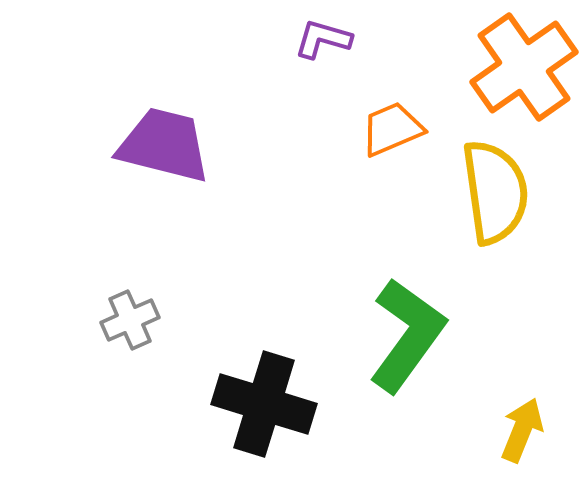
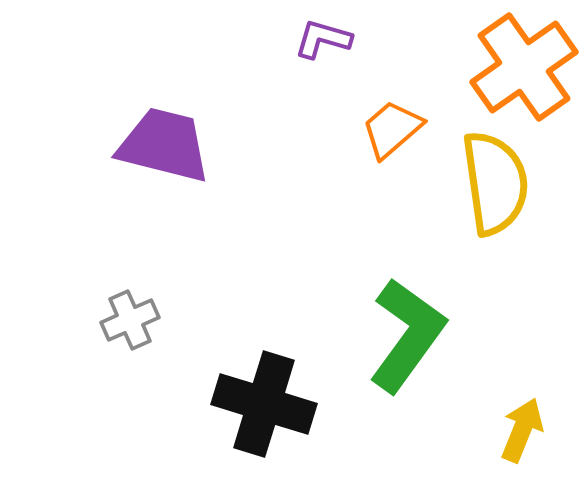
orange trapezoid: rotated 18 degrees counterclockwise
yellow semicircle: moved 9 px up
